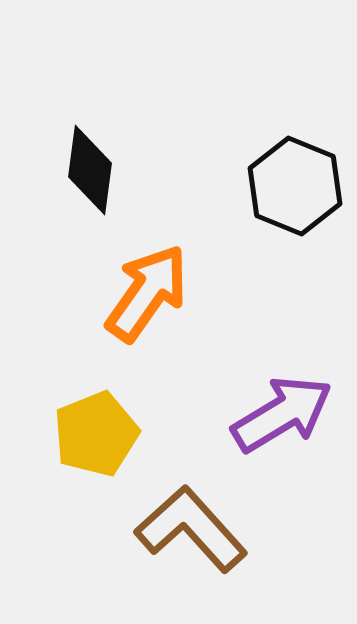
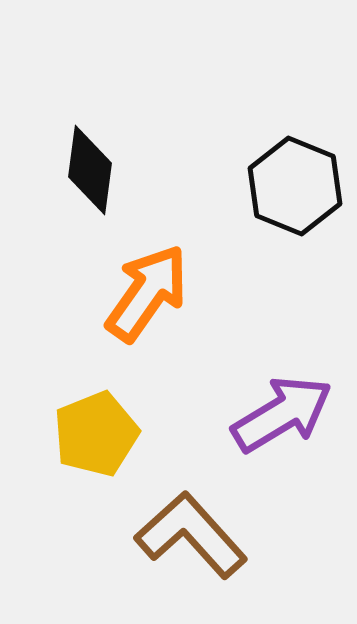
brown L-shape: moved 6 px down
